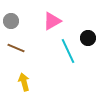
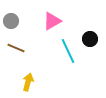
black circle: moved 2 px right, 1 px down
yellow arrow: moved 4 px right; rotated 30 degrees clockwise
